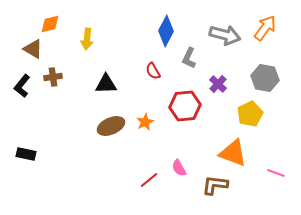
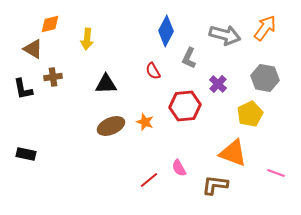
black L-shape: moved 1 px right, 3 px down; rotated 50 degrees counterclockwise
orange star: rotated 24 degrees counterclockwise
